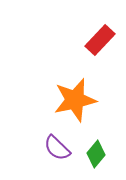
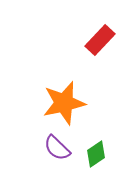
orange star: moved 11 px left, 3 px down
green diamond: rotated 16 degrees clockwise
